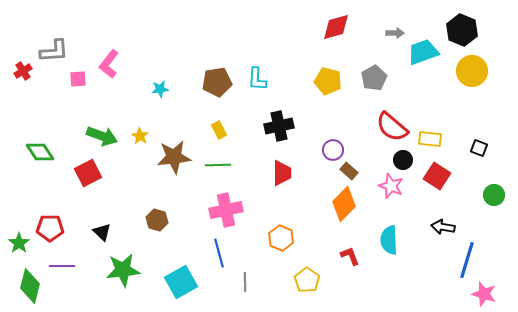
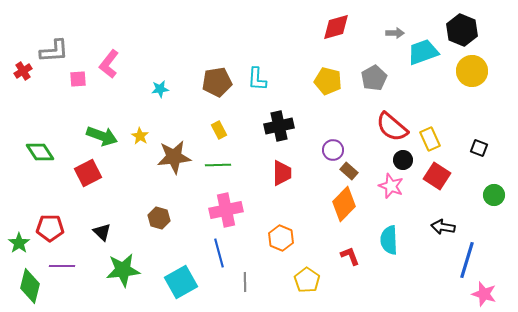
yellow rectangle at (430, 139): rotated 60 degrees clockwise
brown hexagon at (157, 220): moved 2 px right, 2 px up
